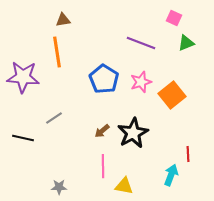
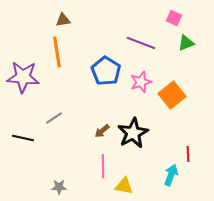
blue pentagon: moved 2 px right, 8 px up
